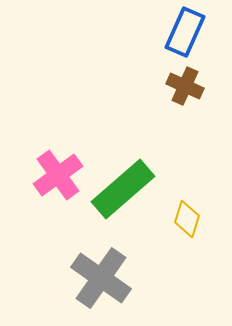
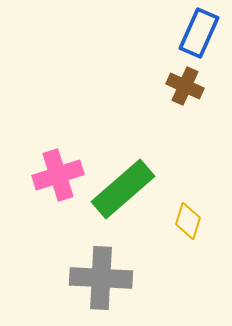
blue rectangle: moved 14 px right, 1 px down
pink cross: rotated 18 degrees clockwise
yellow diamond: moved 1 px right, 2 px down
gray cross: rotated 32 degrees counterclockwise
